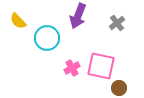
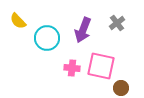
purple arrow: moved 5 px right, 14 px down
pink cross: rotated 35 degrees clockwise
brown circle: moved 2 px right
